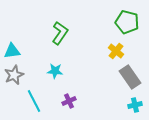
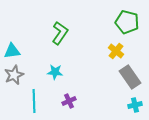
cyan star: moved 1 px down
cyan line: rotated 25 degrees clockwise
